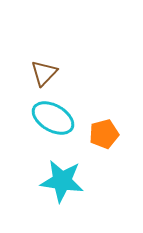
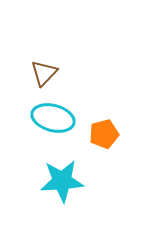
cyan ellipse: rotated 15 degrees counterclockwise
cyan star: rotated 12 degrees counterclockwise
